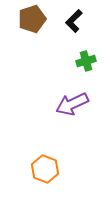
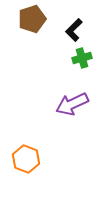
black L-shape: moved 9 px down
green cross: moved 4 px left, 3 px up
orange hexagon: moved 19 px left, 10 px up
